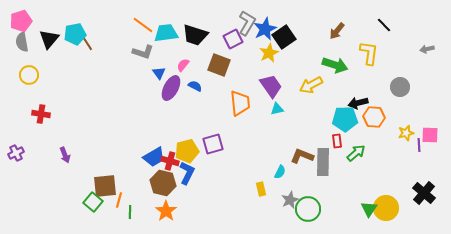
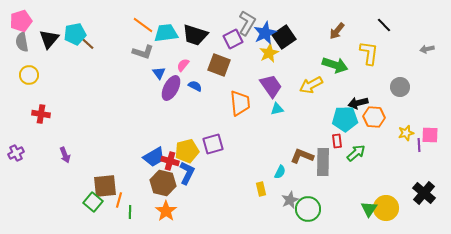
blue star at (265, 29): moved 4 px down
brown line at (87, 43): rotated 14 degrees counterclockwise
